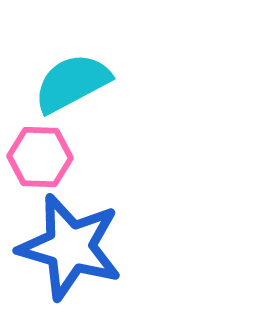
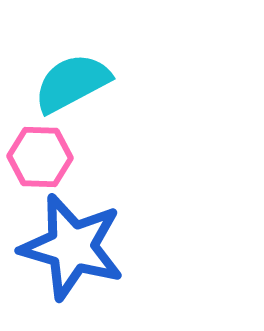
blue star: moved 2 px right
